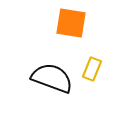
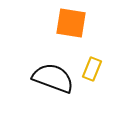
black semicircle: moved 1 px right
